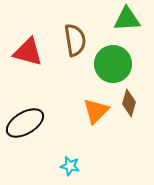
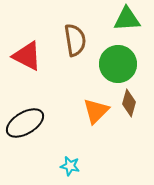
red triangle: moved 1 px left, 4 px down; rotated 12 degrees clockwise
green circle: moved 5 px right
